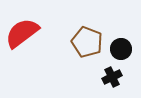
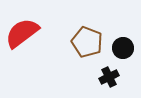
black circle: moved 2 px right, 1 px up
black cross: moved 3 px left
